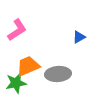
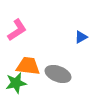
blue triangle: moved 2 px right
orange trapezoid: rotated 30 degrees clockwise
gray ellipse: rotated 25 degrees clockwise
